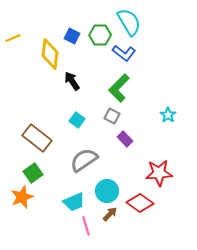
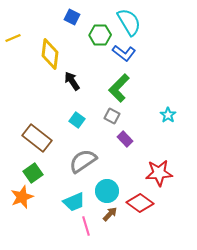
blue square: moved 19 px up
gray semicircle: moved 1 px left, 1 px down
